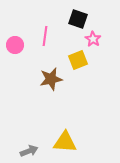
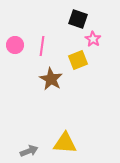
pink line: moved 3 px left, 10 px down
brown star: rotated 30 degrees counterclockwise
yellow triangle: moved 1 px down
